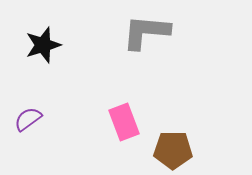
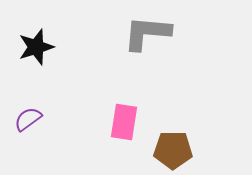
gray L-shape: moved 1 px right, 1 px down
black star: moved 7 px left, 2 px down
pink rectangle: rotated 30 degrees clockwise
